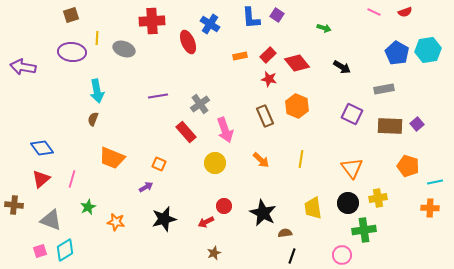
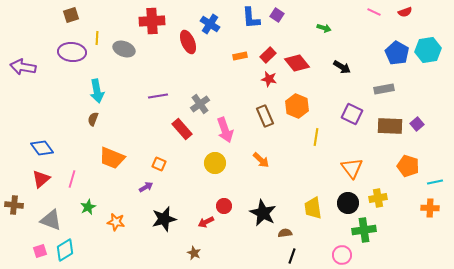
red rectangle at (186, 132): moved 4 px left, 3 px up
yellow line at (301, 159): moved 15 px right, 22 px up
brown star at (214, 253): moved 20 px left; rotated 24 degrees counterclockwise
